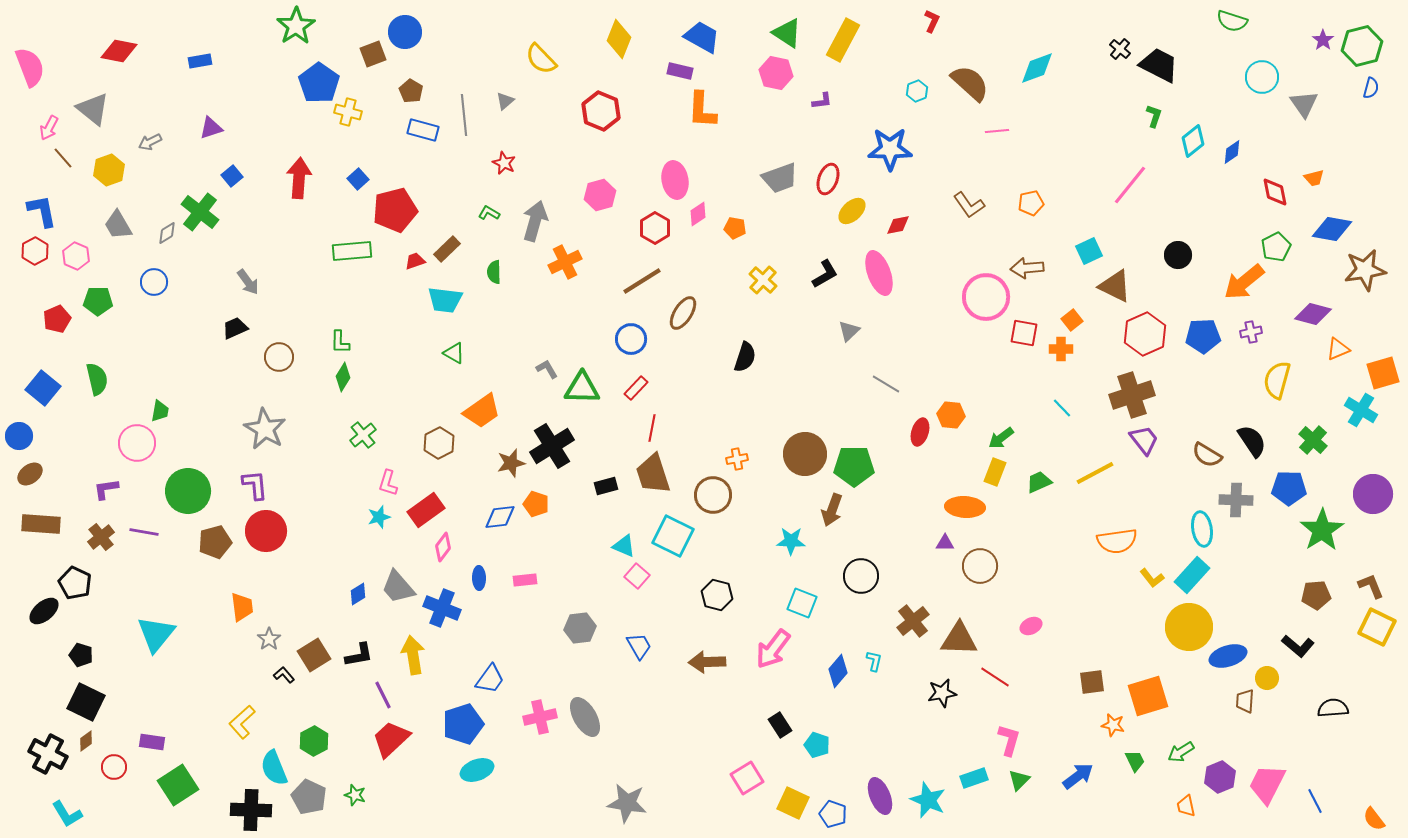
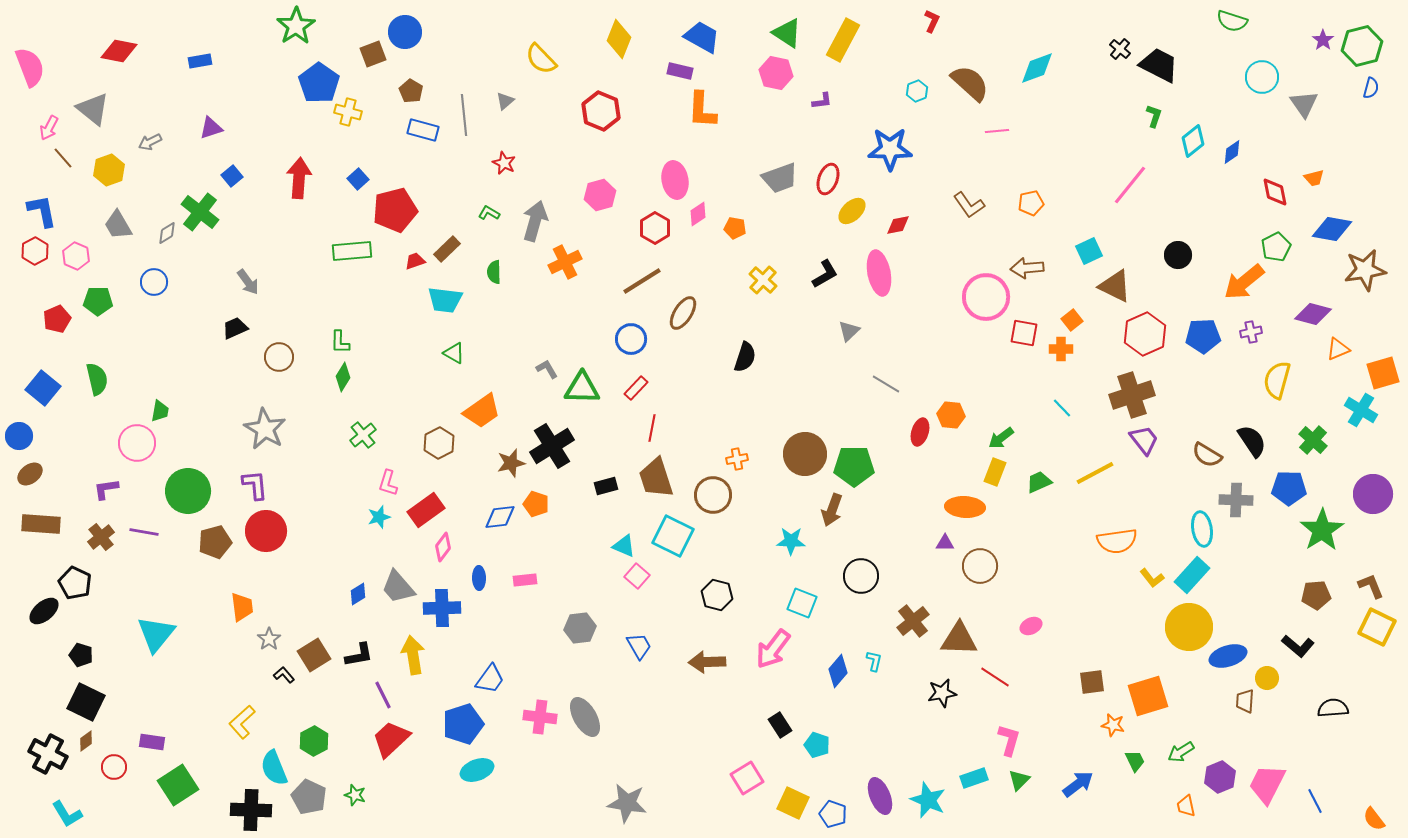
pink ellipse at (879, 273): rotated 9 degrees clockwise
brown trapezoid at (653, 474): moved 3 px right, 4 px down
blue cross at (442, 608): rotated 24 degrees counterclockwise
pink cross at (540, 717): rotated 20 degrees clockwise
blue arrow at (1078, 776): moved 8 px down
